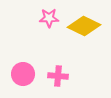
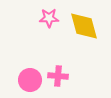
yellow diamond: rotated 48 degrees clockwise
pink circle: moved 7 px right, 6 px down
